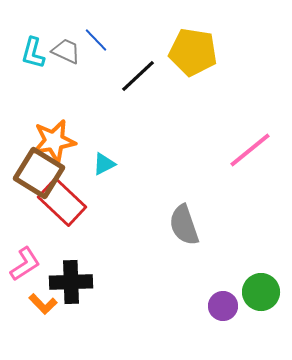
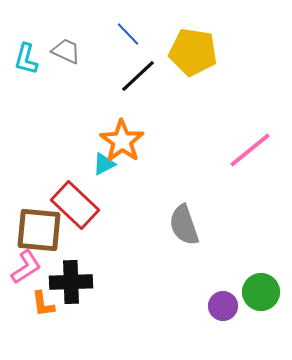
blue line: moved 32 px right, 6 px up
cyan L-shape: moved 7 px left, 6 px down
orange star: moved 68 px right; rotated 27 degrees counterclockwise
brown square: moved 57 px down; rotated 27 degrees counterclockwise
red rectangle: moved 13 px right, 3 px down
pink L-shape: moved 1 px right, 3 px down
orange L-shape: rotated 36 degrees clockwise
